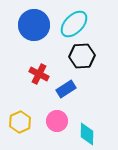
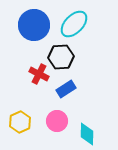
black hexagon: moved 21 px left, 1 px down
